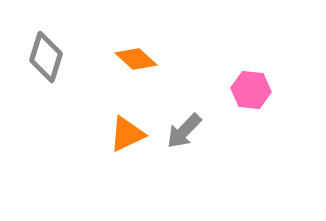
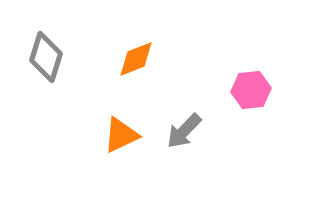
orange diamond: rotated 63 degrees counterclockwise
pink hexagon: rotated 12 degrees counterclockwise
orange triangle: moved 6 px left, 1 px down
